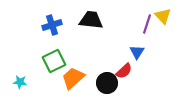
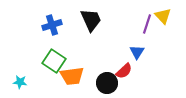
black trapezoid: rotated 60 degrees clockwise
green square: rotated 30 degrees counterclockwise
orange trapezoid: moved 1 px left, 2 px up; rotated 145 degrees counterclockwise
